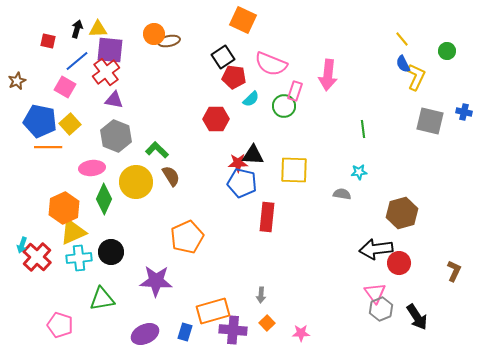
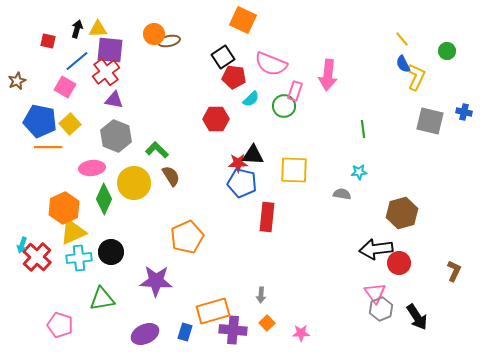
yellow circle at (136, 182): moved 2 px left, 1 px down
